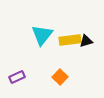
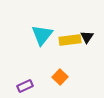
black triangle: moved 1 px right, 4 px up; rotated 40 degrees counterclockwise
purple rectangle: moved 8 px right, 9 px down
